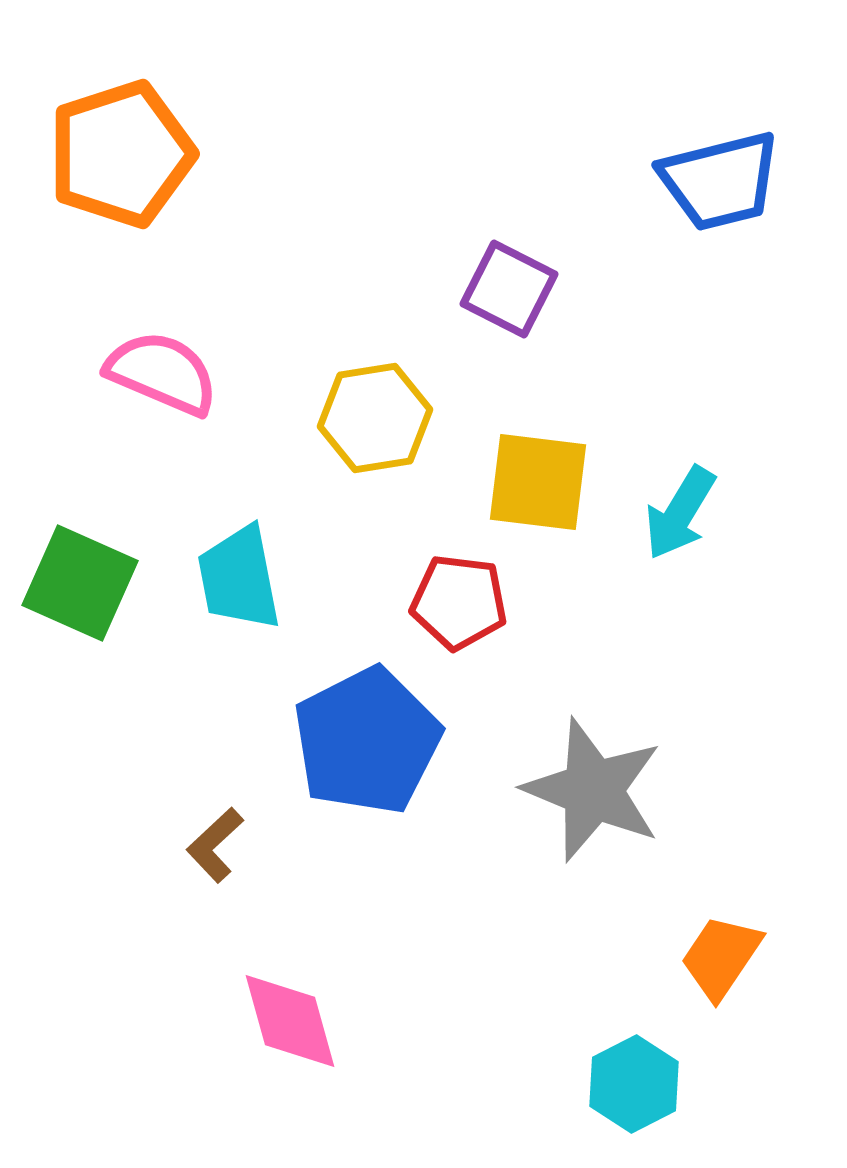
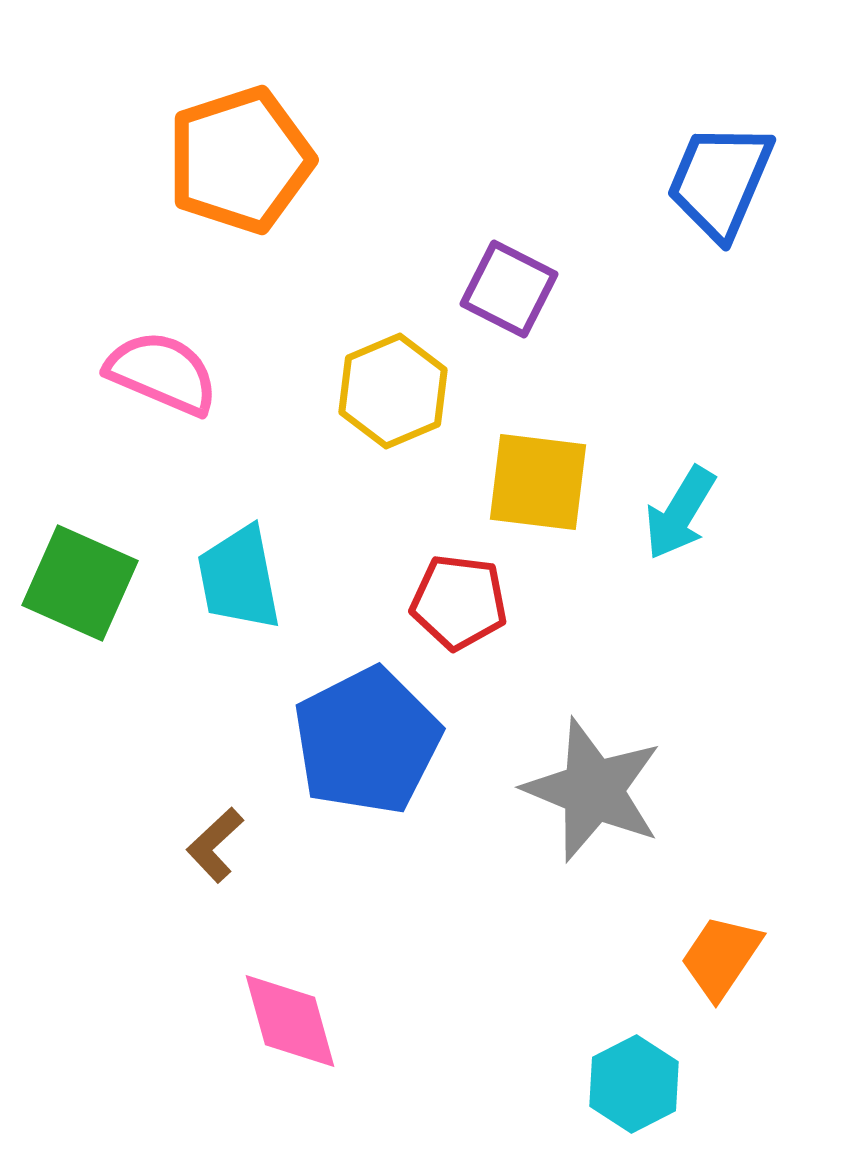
orange pentagon: moved 119 px right, 6 px down
blue trapezoid: rotated 127 degrees clockwise
yellow hexagon: moved 18 px right, 27 px up; rotated 14 degrees counterclockwise
